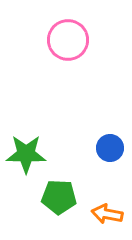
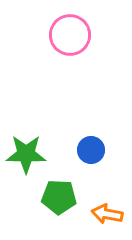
pink circle: moved 2 px right, 5 px up
blue circle: moved 19 px left, 2 px down
